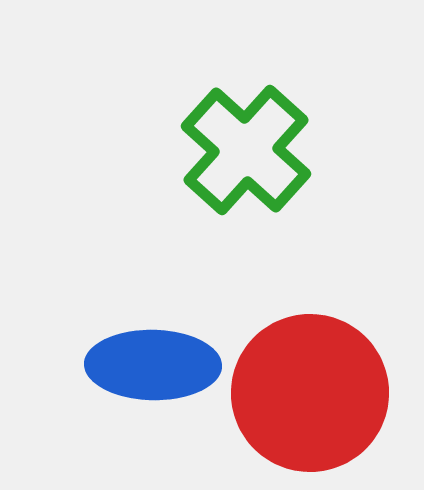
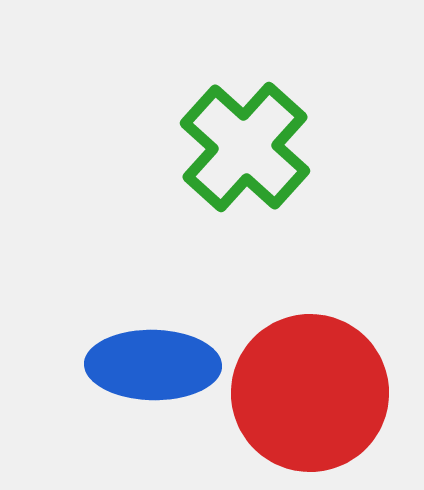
green cross: moved 1 px left, 3 px up
